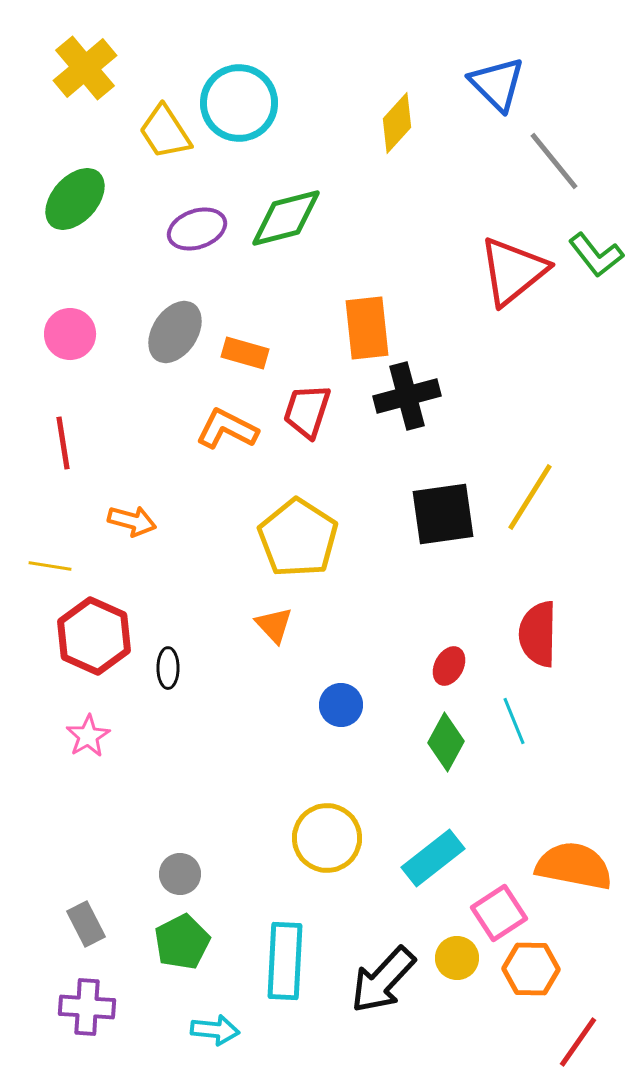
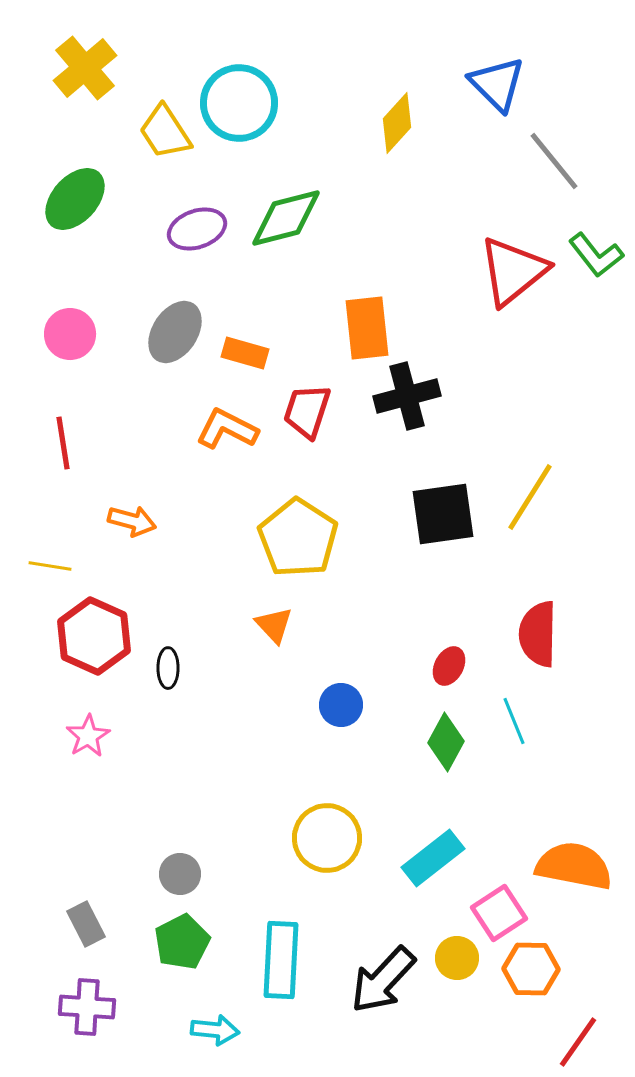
cyan rectangle at (285, 961): moved 4 px left, 1 px up
